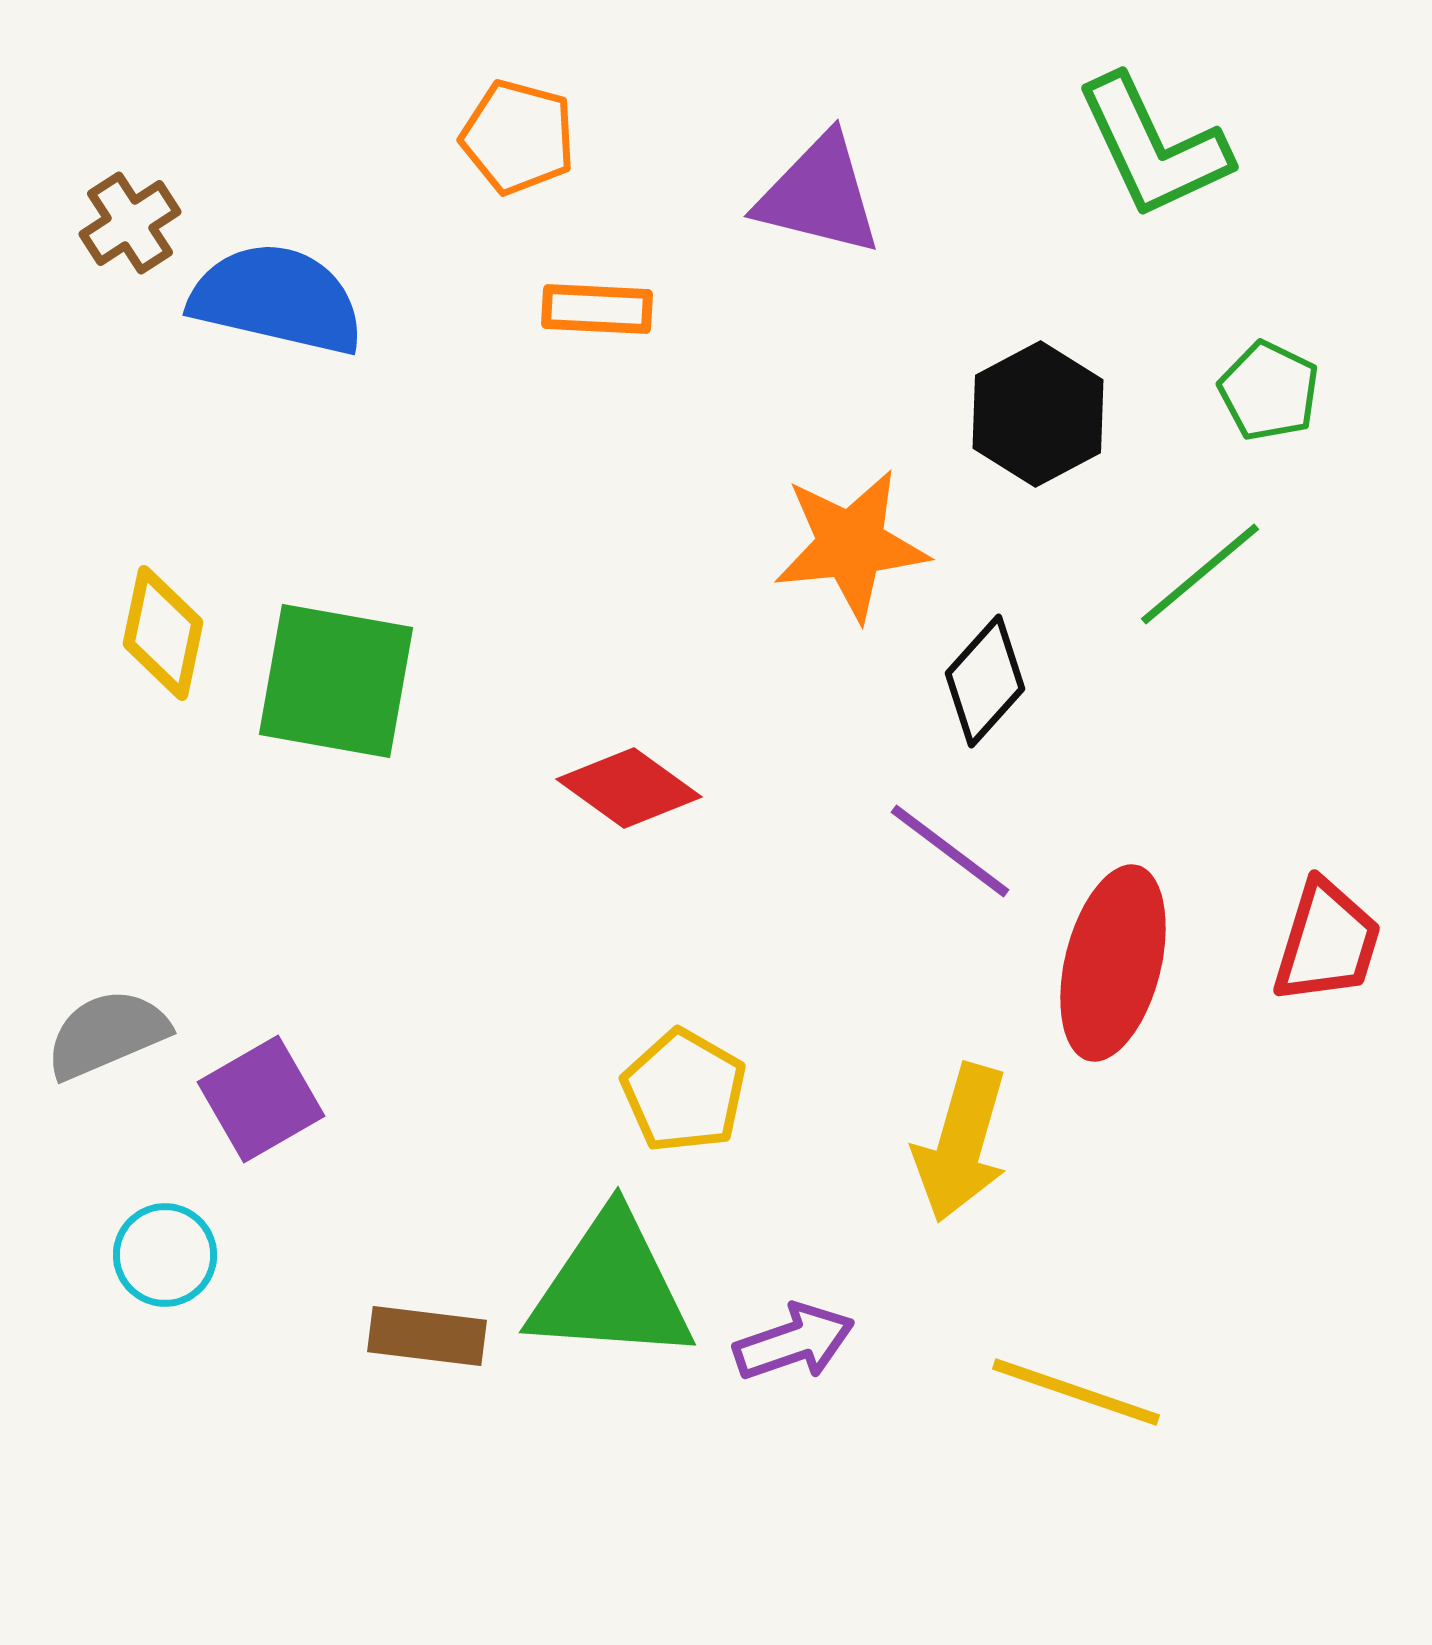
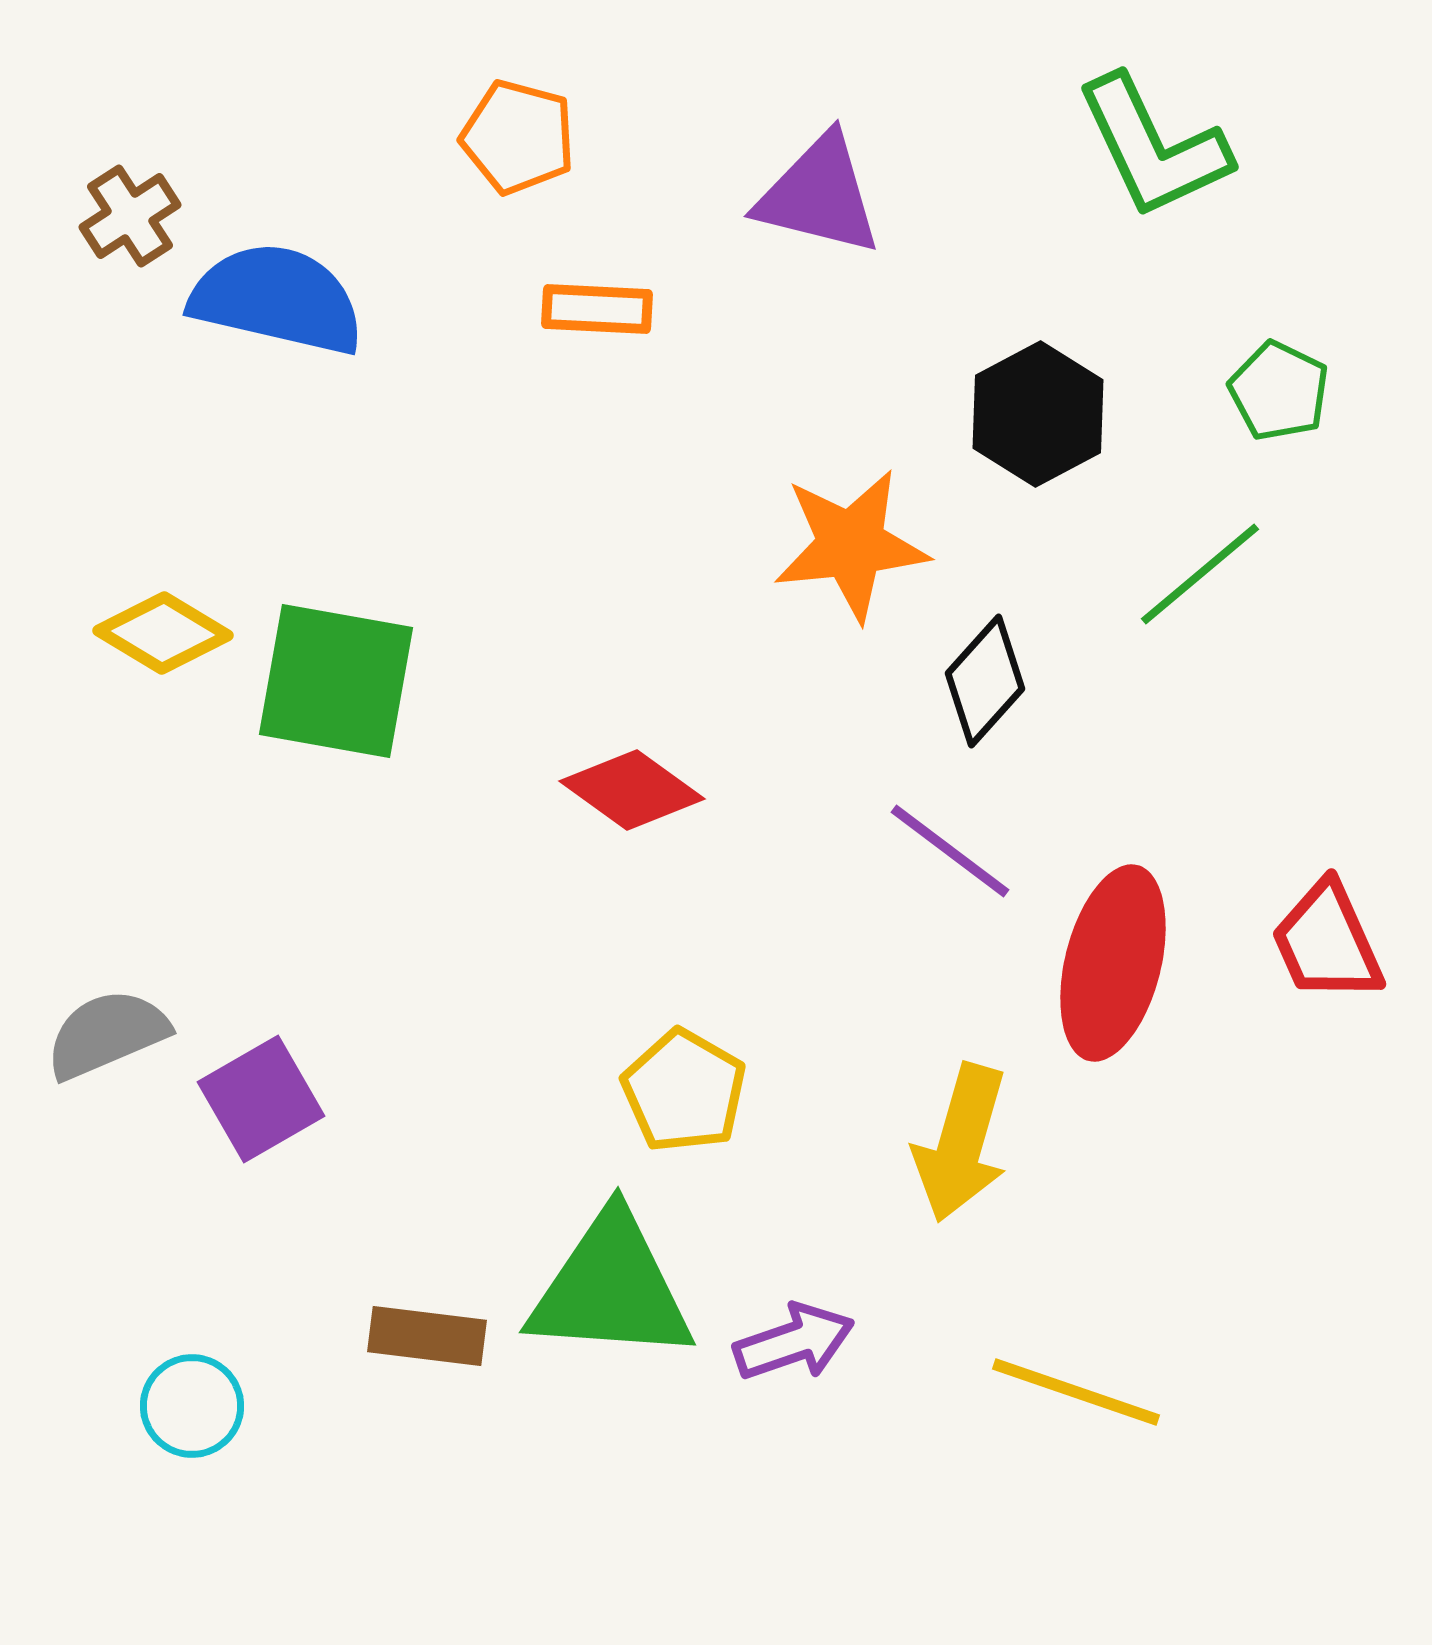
brown cross: moved 7 px up
green pentagon: moved 10 px right
yellow diamond: rotated 71 degrees counterclockwise
red diamond: moved 3 px right, 2 px down
red trapezoid: rotated 139 degrees clockwise
cyan circle: moved 27 px right, 151 px down
